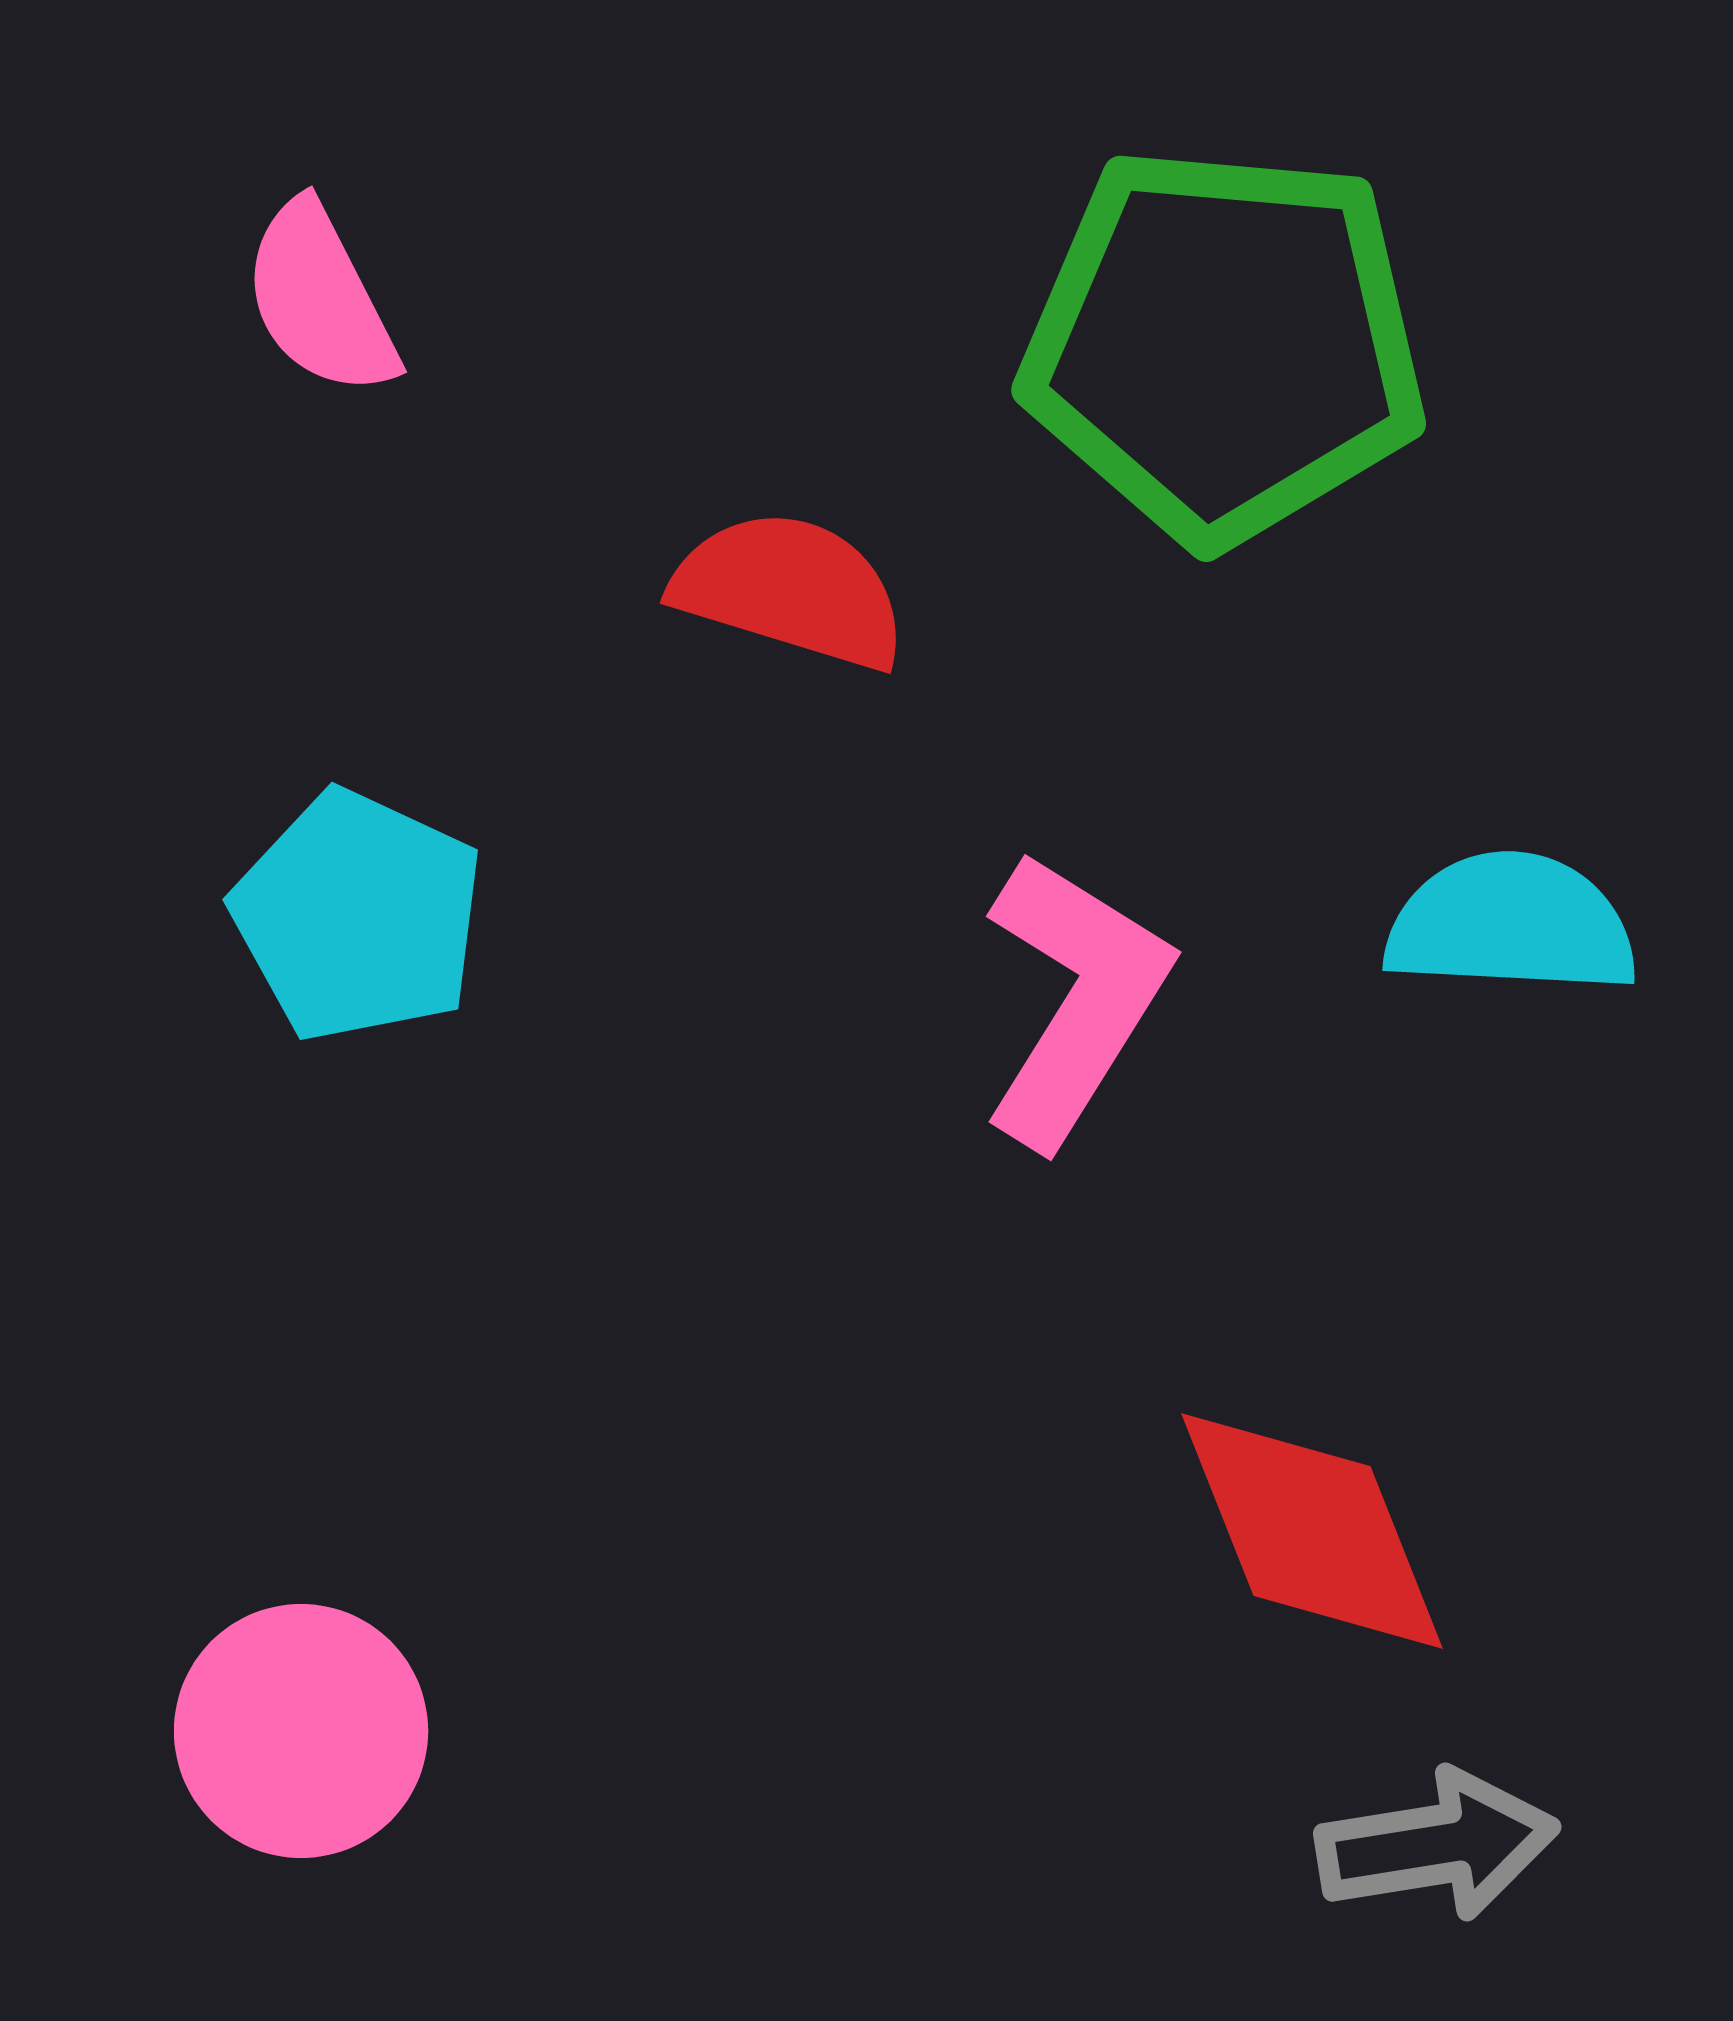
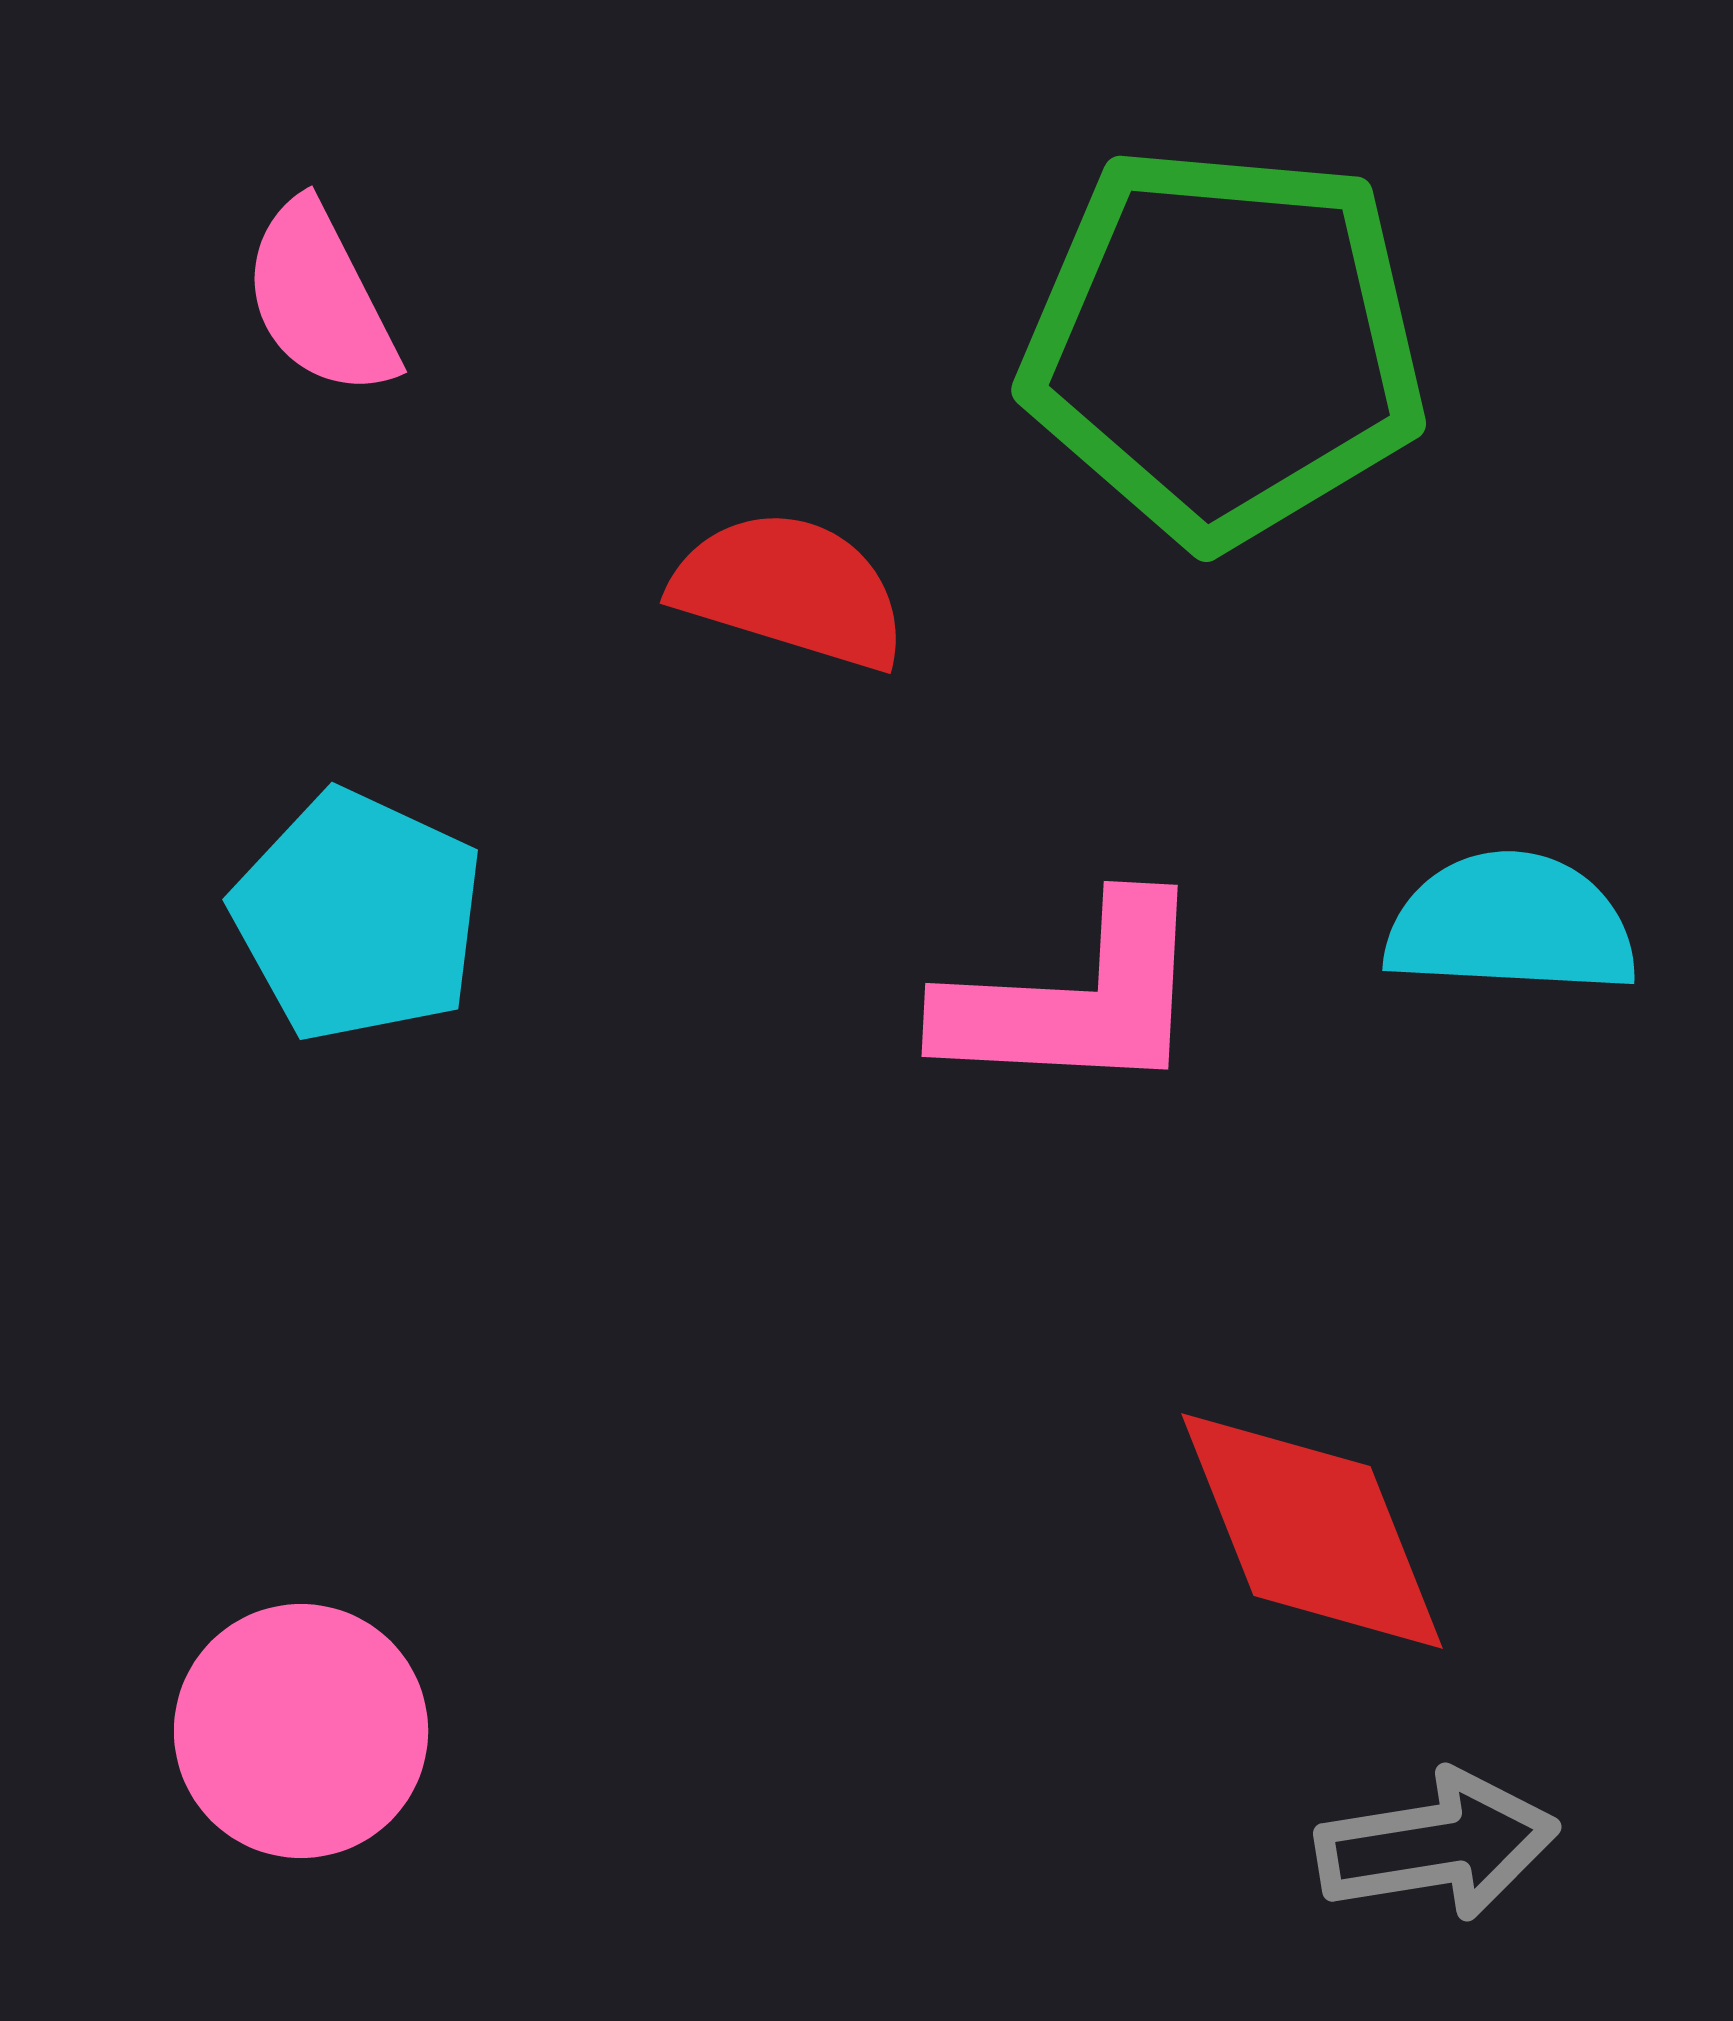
pink L-shape: rotated 61 degrees clockwise
